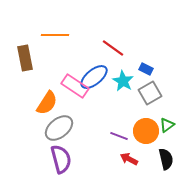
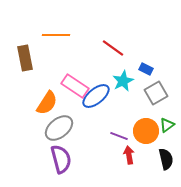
orange line: moved 1 px right
blue ellipse: moved 2 px right, 19 px down
cyan star: rotated 15 degrees clockwise
gray square: moved 6 px right
red arrow: moved 4 px up; rotated 54 degrees clockwise
